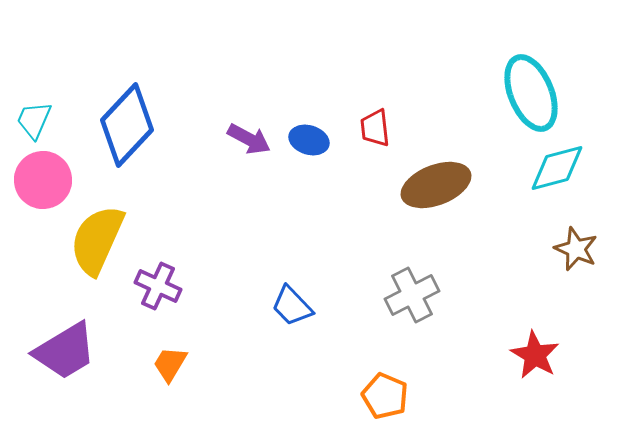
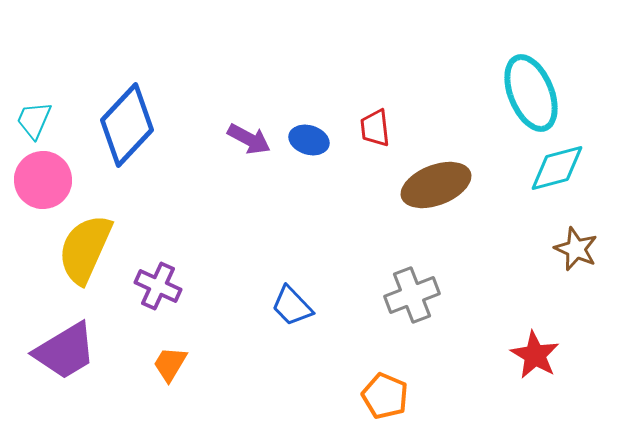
yellow semicircle: moved 12 px left, 9 px down
gray cross: rotated 6 degrees clockwise
